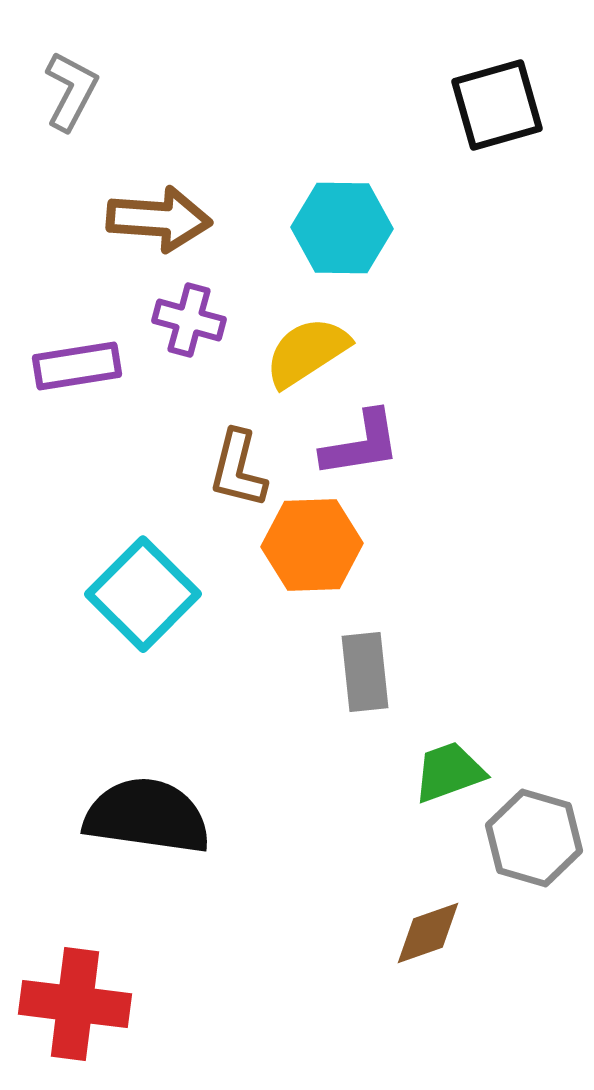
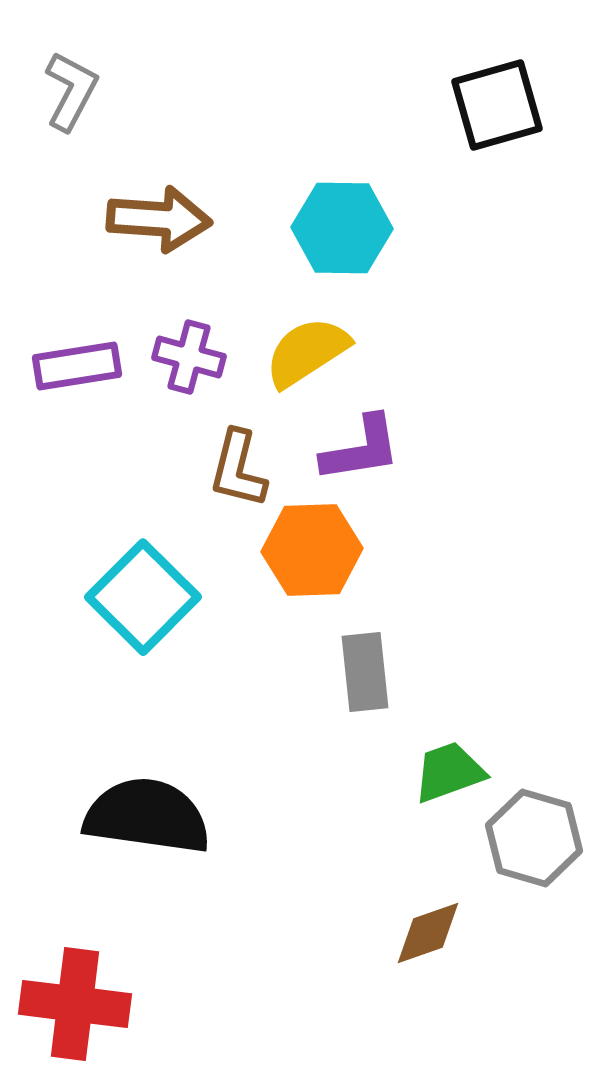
purple cross: moved 37 px down
purple L-shape: moved 5 px down
orange hexagon: moved 5 px down
cyan square: moved 3 px down
